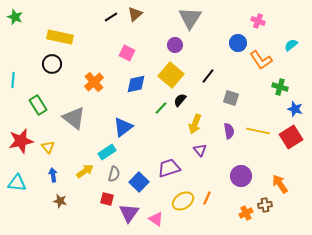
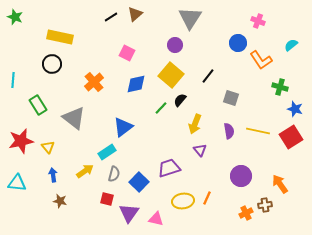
yellow ellipse at (183, 201): rotated 25 degrees clockwise
pink triangle at (156, 219): rotated 21 degrees counterclockwise
